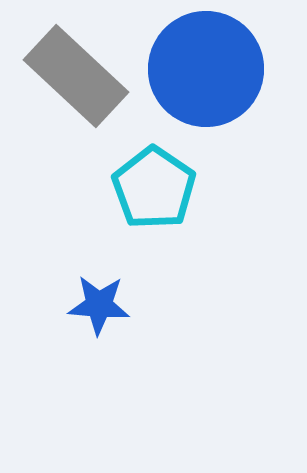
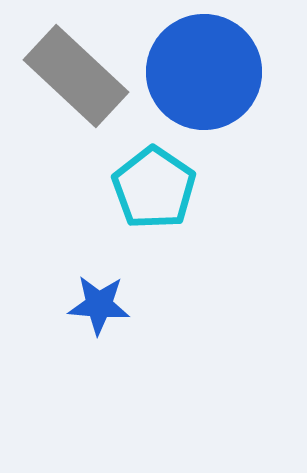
blue circle: moved 2 px left, 3 px down
